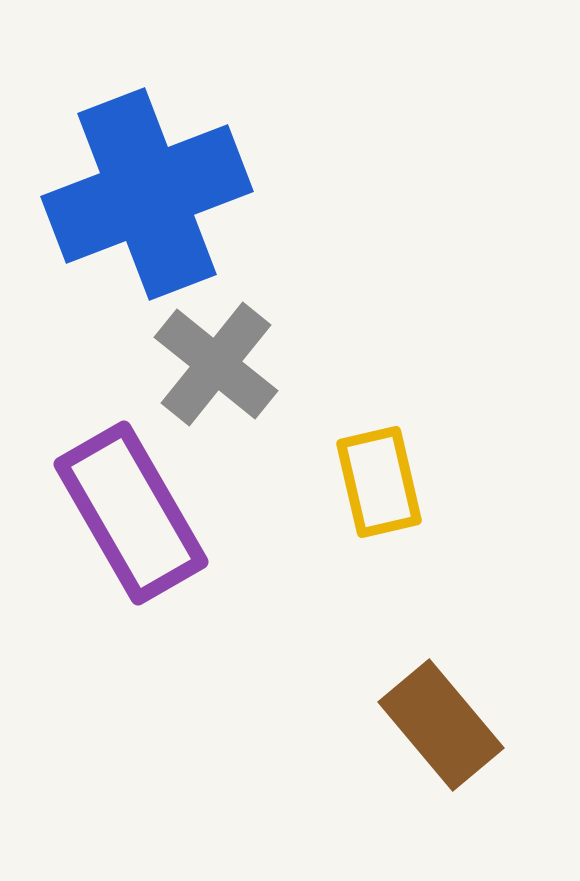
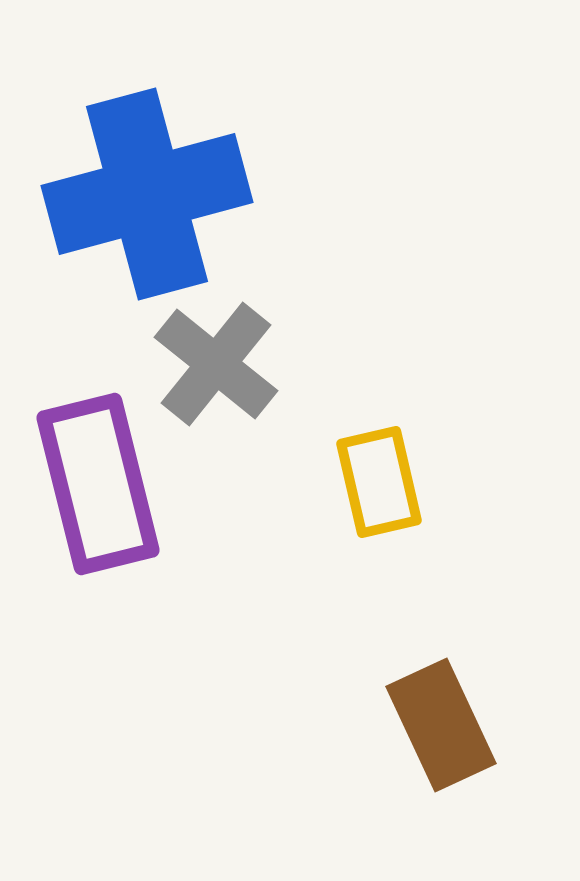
blue cross: rotated 6 degrees clockwise
purple rectangle: moved 33 px left, 29 px up; rotated 16 degrees clockwise
brown rectangle: rotated 15 degrees clockwise
